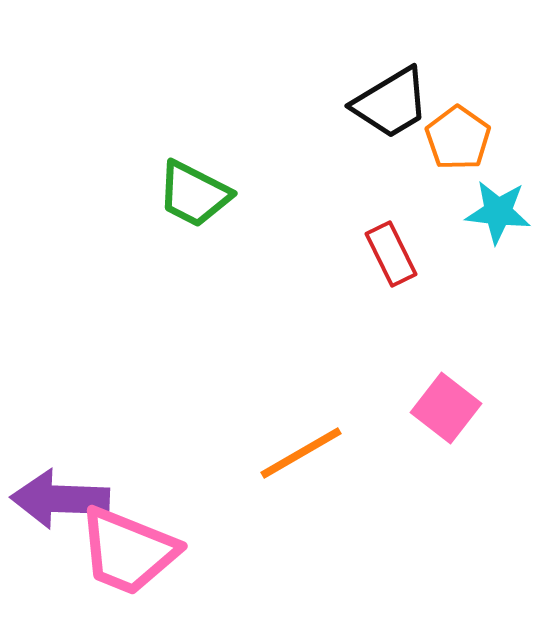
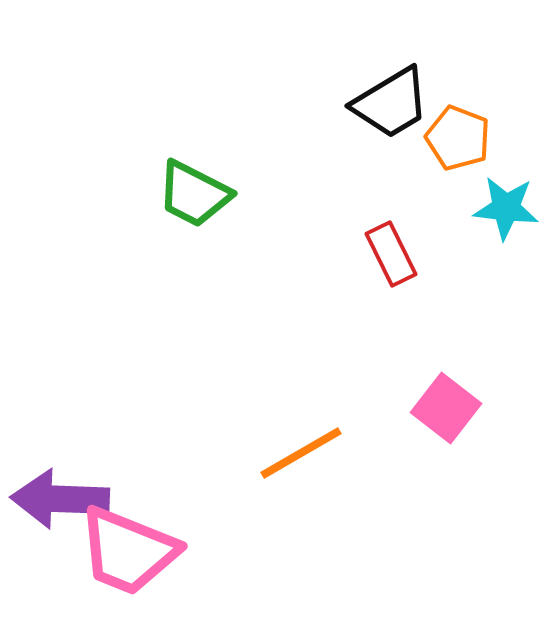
orange pentagon: rotated 14 degrees counterclockwise
cyan star: moved 8 px right, 4 px up
